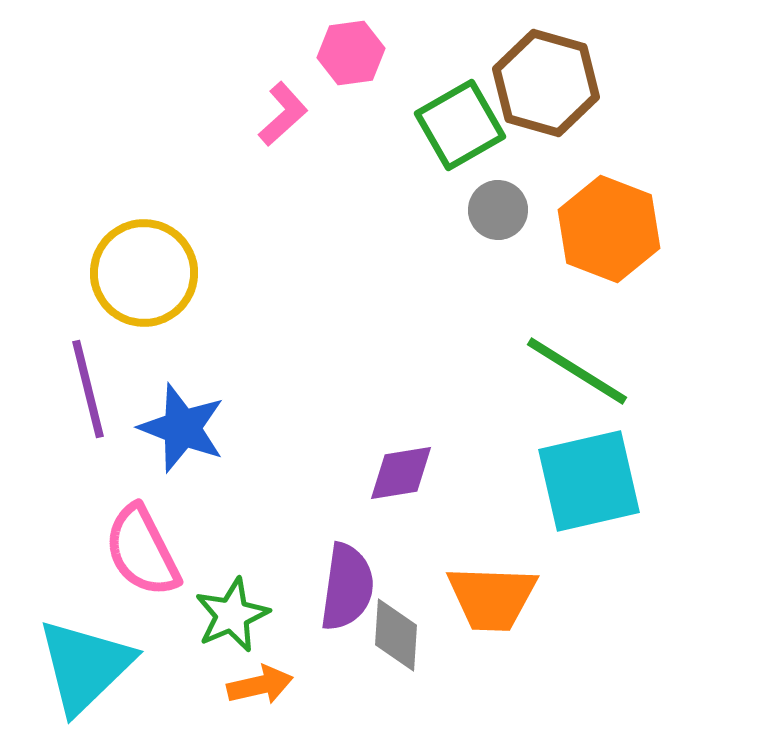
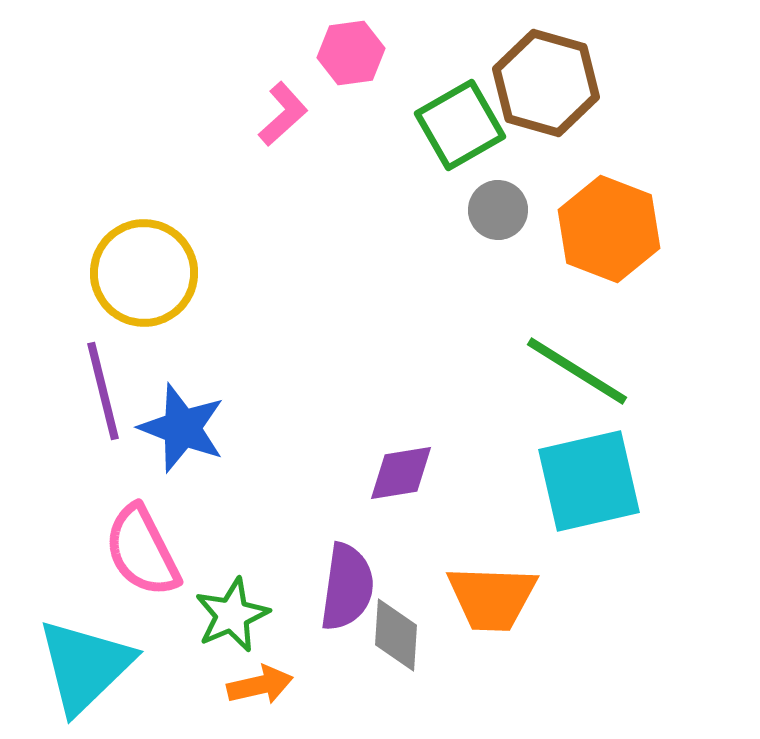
purple line: moved 15 px right, 2 px down
